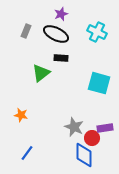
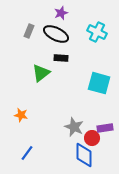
purple star: moved 1 px up
gray rectangle: moved 3 px right
